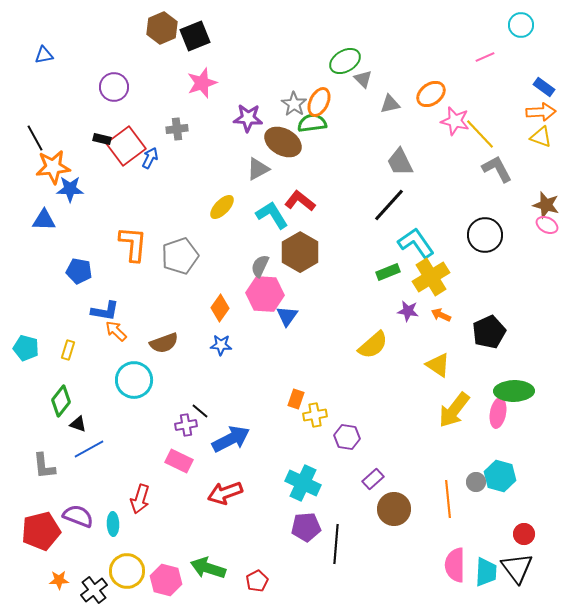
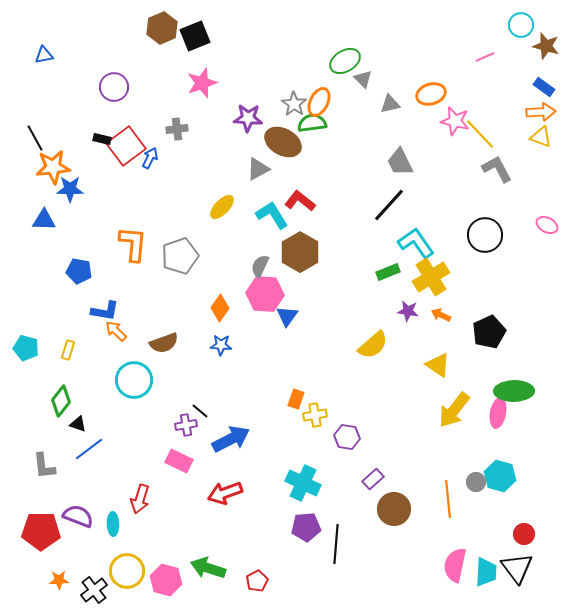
orange ellipse at (431, 94): rotated 20 degrees clockwise
brown star at (546, 205): moved 159 px up
blue line at (89, 449): rotated 8 degrees counterclockwise
red pentagon at (41, 531): rotated 15 degrees clockwise
pink semicircle at (455, 565): rotated 12 degrees clockwise
